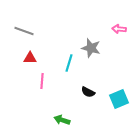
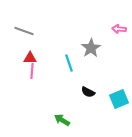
gray star: rotated 24 degrees clockwise
cyan line: rotated 36 degrees counterclockwise
pink line: moved 10 px left, 10 px up
green arrow: rotated 14 degrees clockwise
